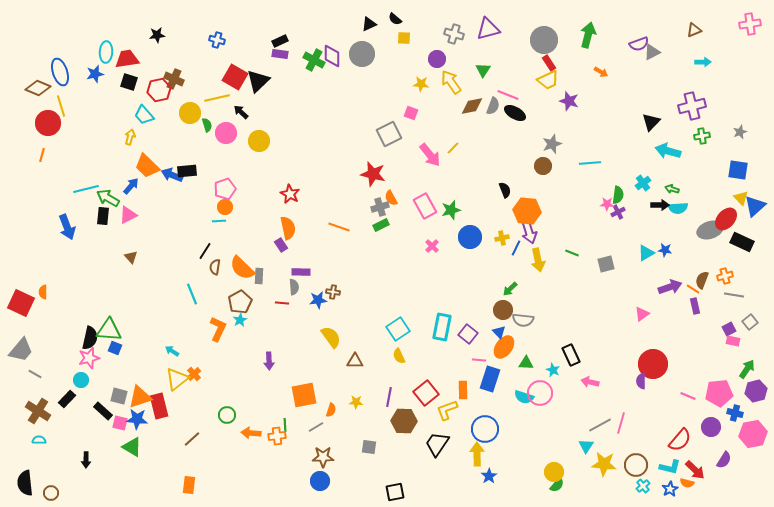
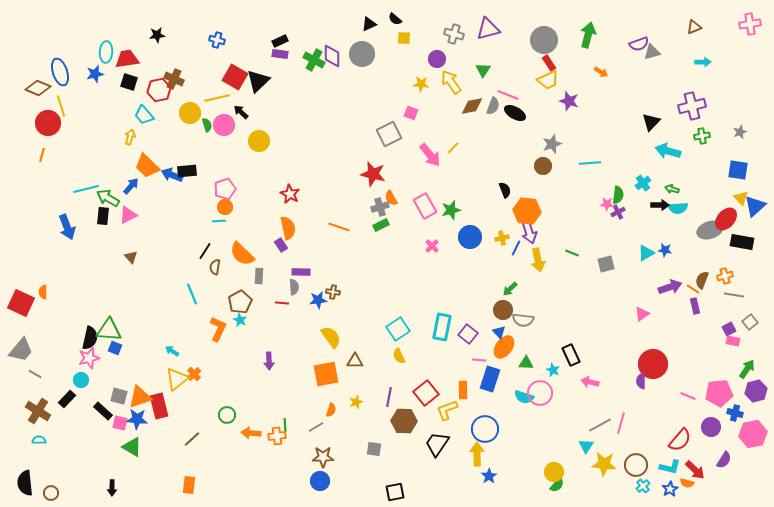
brown triangle at (694, 30): moved 3 px up
gray triangle at (652, 52): rotated 12 degrees clockwise
pink circle at (226, 133): moved 2 px left, 8 px up
black rectangle at (742, 242): rotated 15 degrees counterclockwise
orange semicircle at (242, 268): moved 14 px up
cyan star at (240, 320): rotated 16 degrees counterclockwise
orange square at (304, 395): moved 22 px right, 21 px up
yellow star at (356, 402): rotated 24 degrees counterclockwise
gray square at (369, 447): moved 5 px right, 2 px down
black arrow at (86, 460): moved 26 px right, 28 px down
